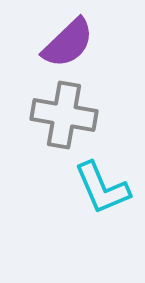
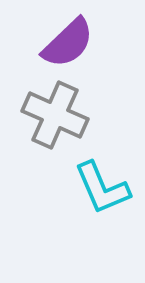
gray cross: moved 9 px left; rotated 14 degrees clockwise
